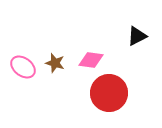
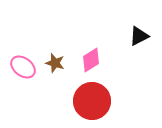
black triangle: moved 2 px right
pink diamond: rotated 40 degrees counterclockwise
red circle: moved 17 px left, 8 px down
